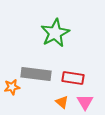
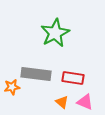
pink triangle: rotated 36 degrees counterclockwise
